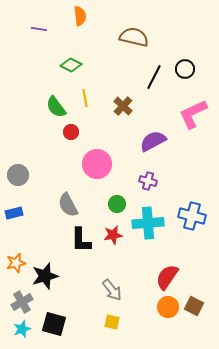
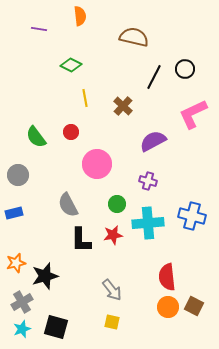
green semicircle: moved 20 px left, 30 px down
red semicircle: rotated 40 degrees counterclockwise
black square: moved 2 px right, 3 px down
